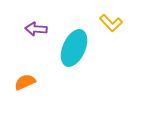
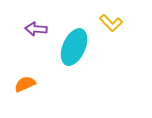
cyan ellipse: moved 1 px up
orange semicircle: moved 2 px down
